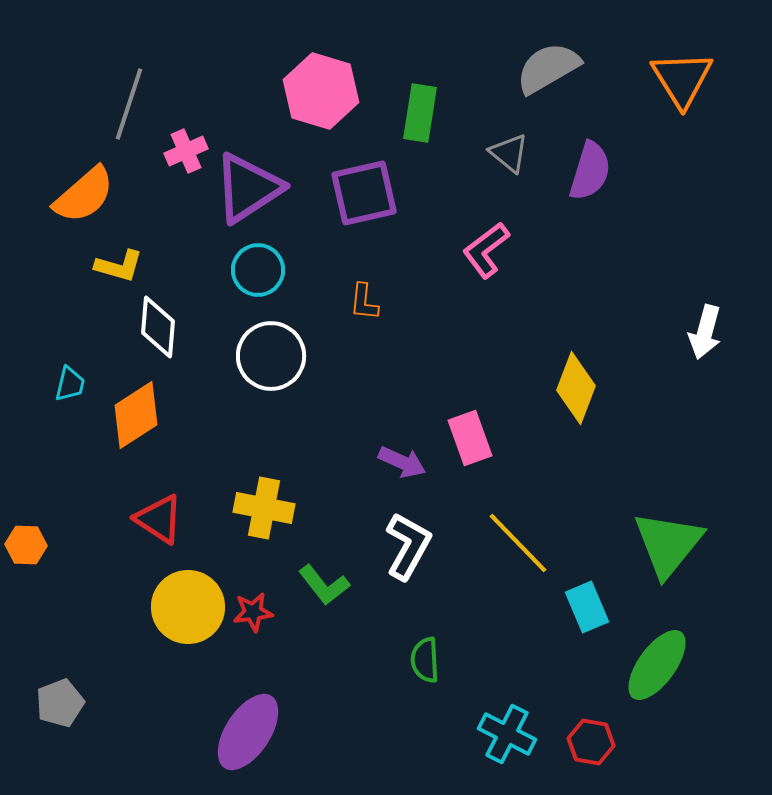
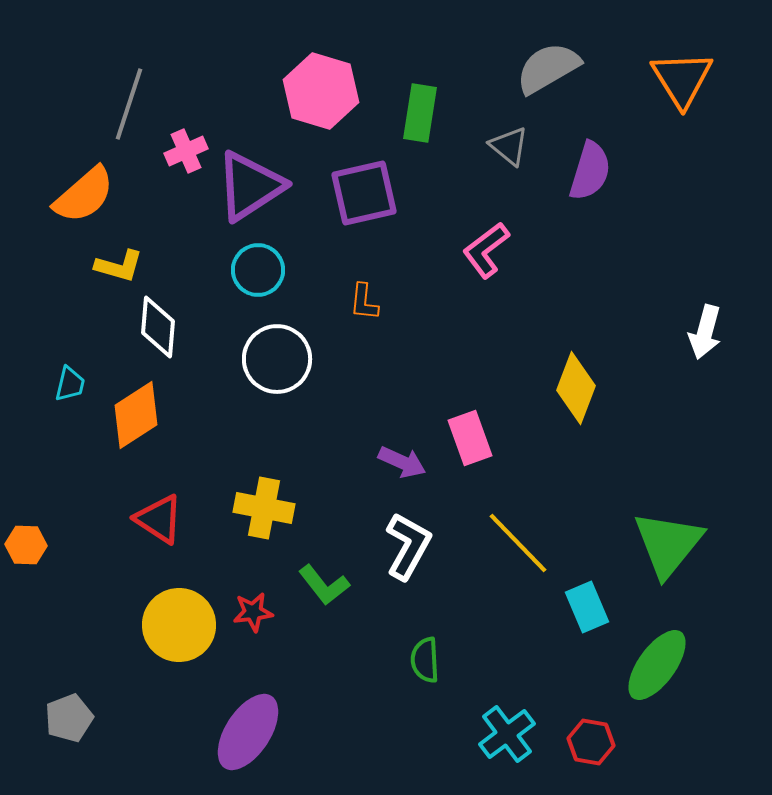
gray triangle: moved 7 px up
purple triangle: moved 2 px right, 2 px up
white circle: moved 6 px right, 3 px down
yellow circle: moved 9 px left, 18 px down
gray pentagon: moved 9 px right, 15 px down
cyan cross: rotated 26 degrees clockwise
